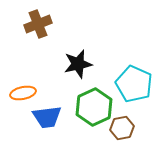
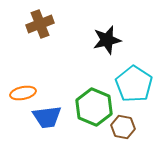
brown cross: moved 2 px right
black star: moved 29 px right, 24 px up
cyan pentagon: rotated 9 degrees clockwise
green hexagon: rotated 12 degrees counterclockwise
brown hexagon: moved 1 px right, 1 px up; rotated 20 degrees clockwise
